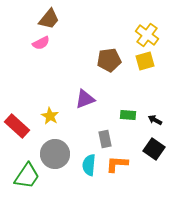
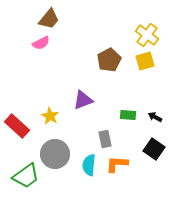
brown pentagon: rotated 20 degrees counterclockwise
purple triangle: moved 2 px left, 1 px down
black arrow: moved 3 px up
green trapezoid: moved 1 px left; rotated 20 degrees clockwise
